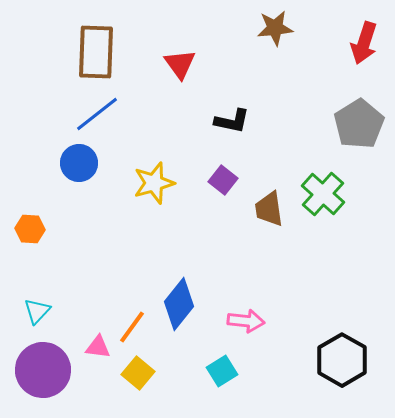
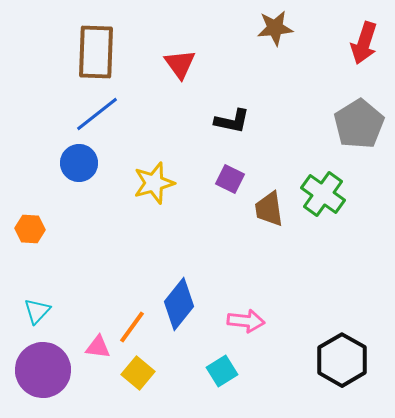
purple square: moved 7 px right, 1 px up; rotated 12 degrees counterclockwise
green cross: rotated 6 degrees counterclockwise
